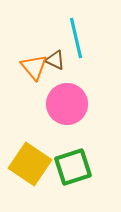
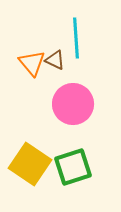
cyan line: rotated 9 degrees clockwise
orange triangle: moved 2 px left, 4 px up
pink circle: moved 6 px right
